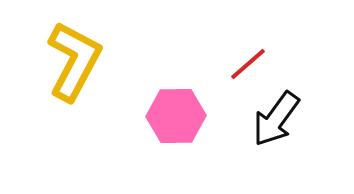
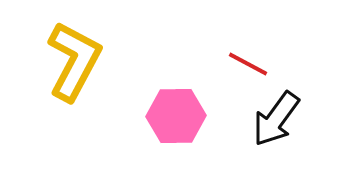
red line: rotated 69 degrees clockwise
